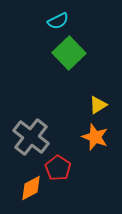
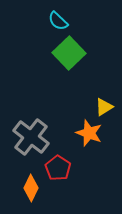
cyan semicircle: rotated 70 degrees clockwise
yellow triangle: moved 6 px right, 2 px down
orange star: moved 6 px left, 4 px up
orange diamond: rotated 36 degrees counterclockwise
